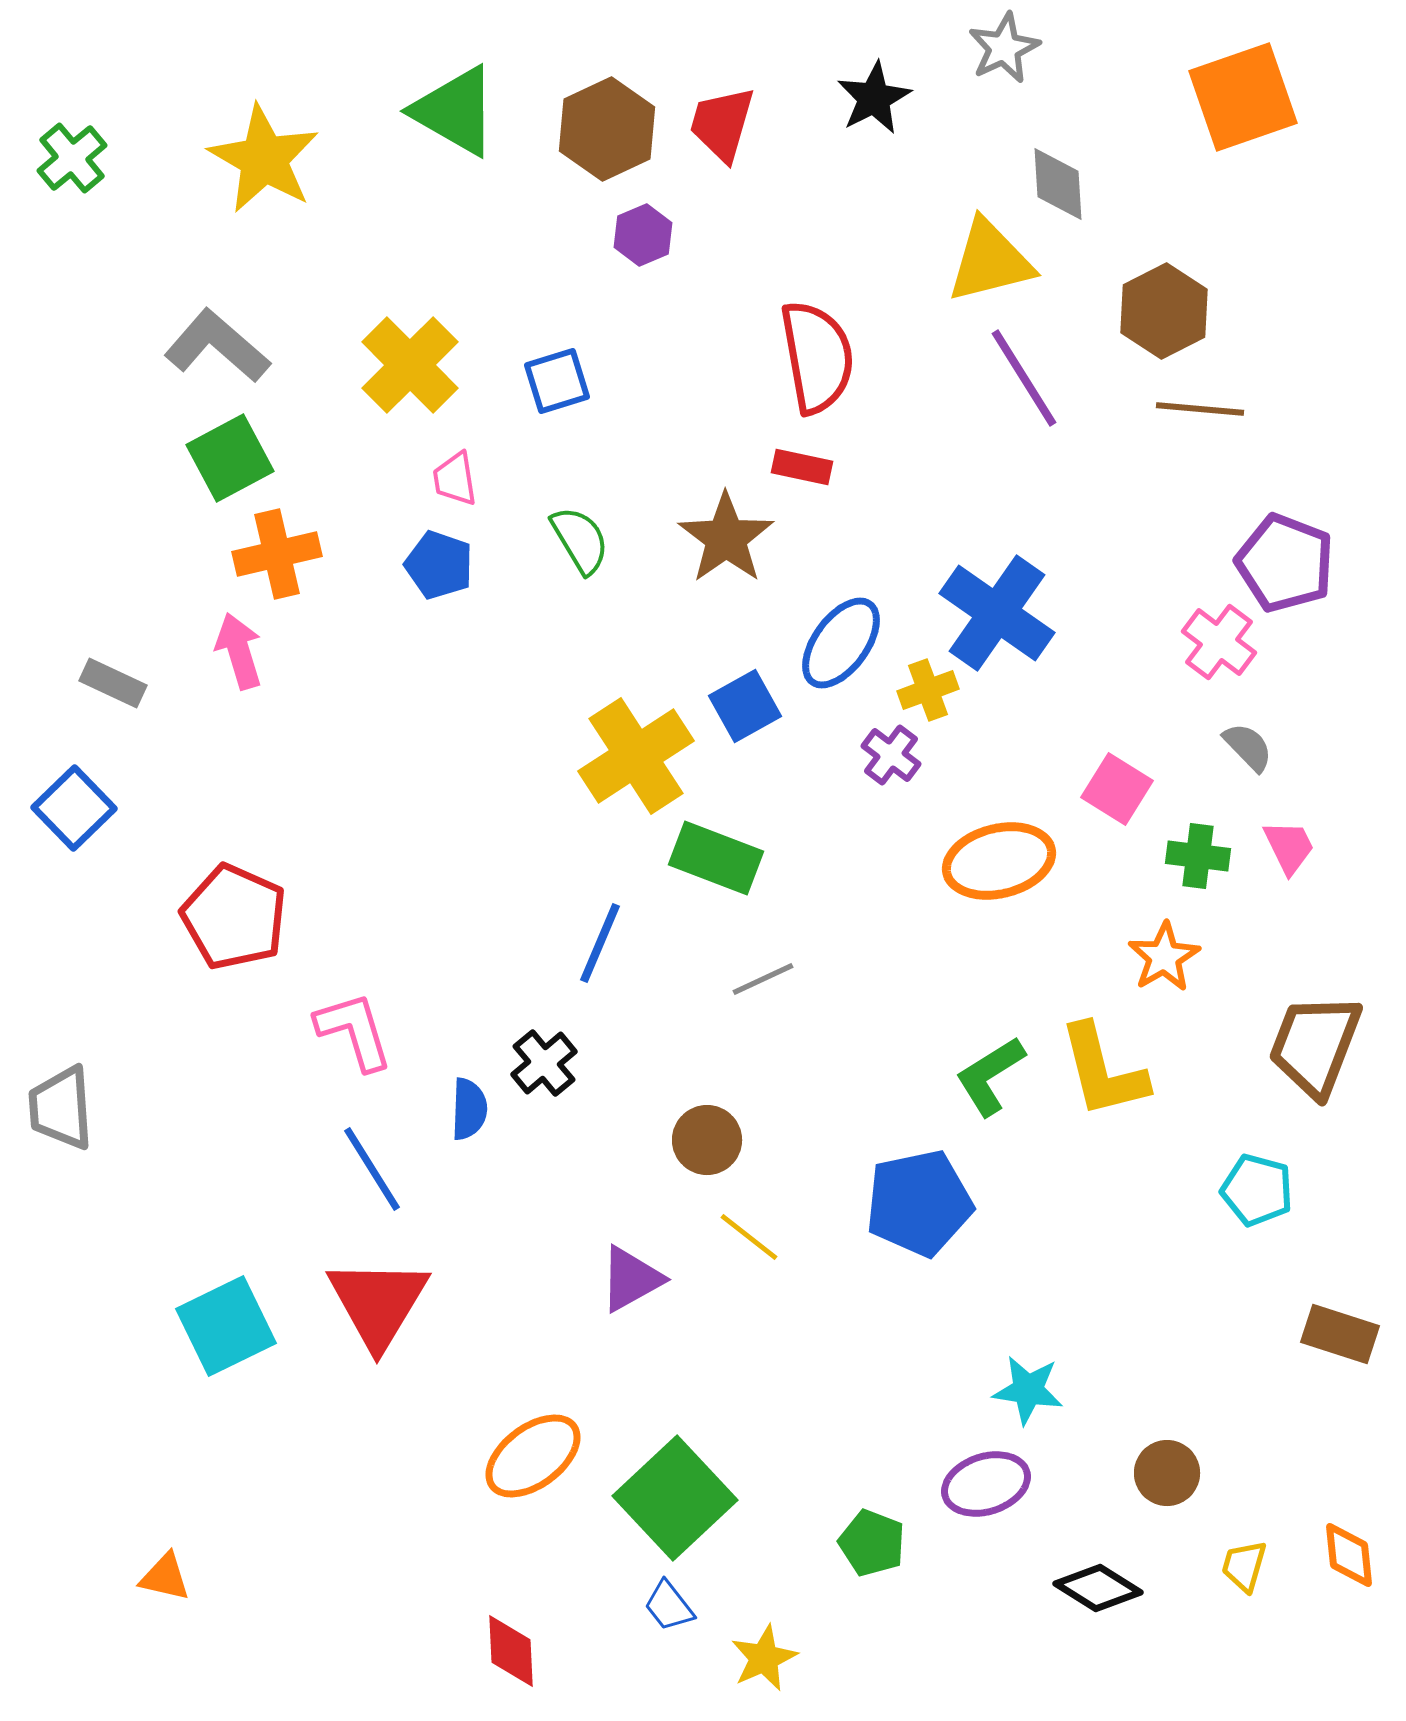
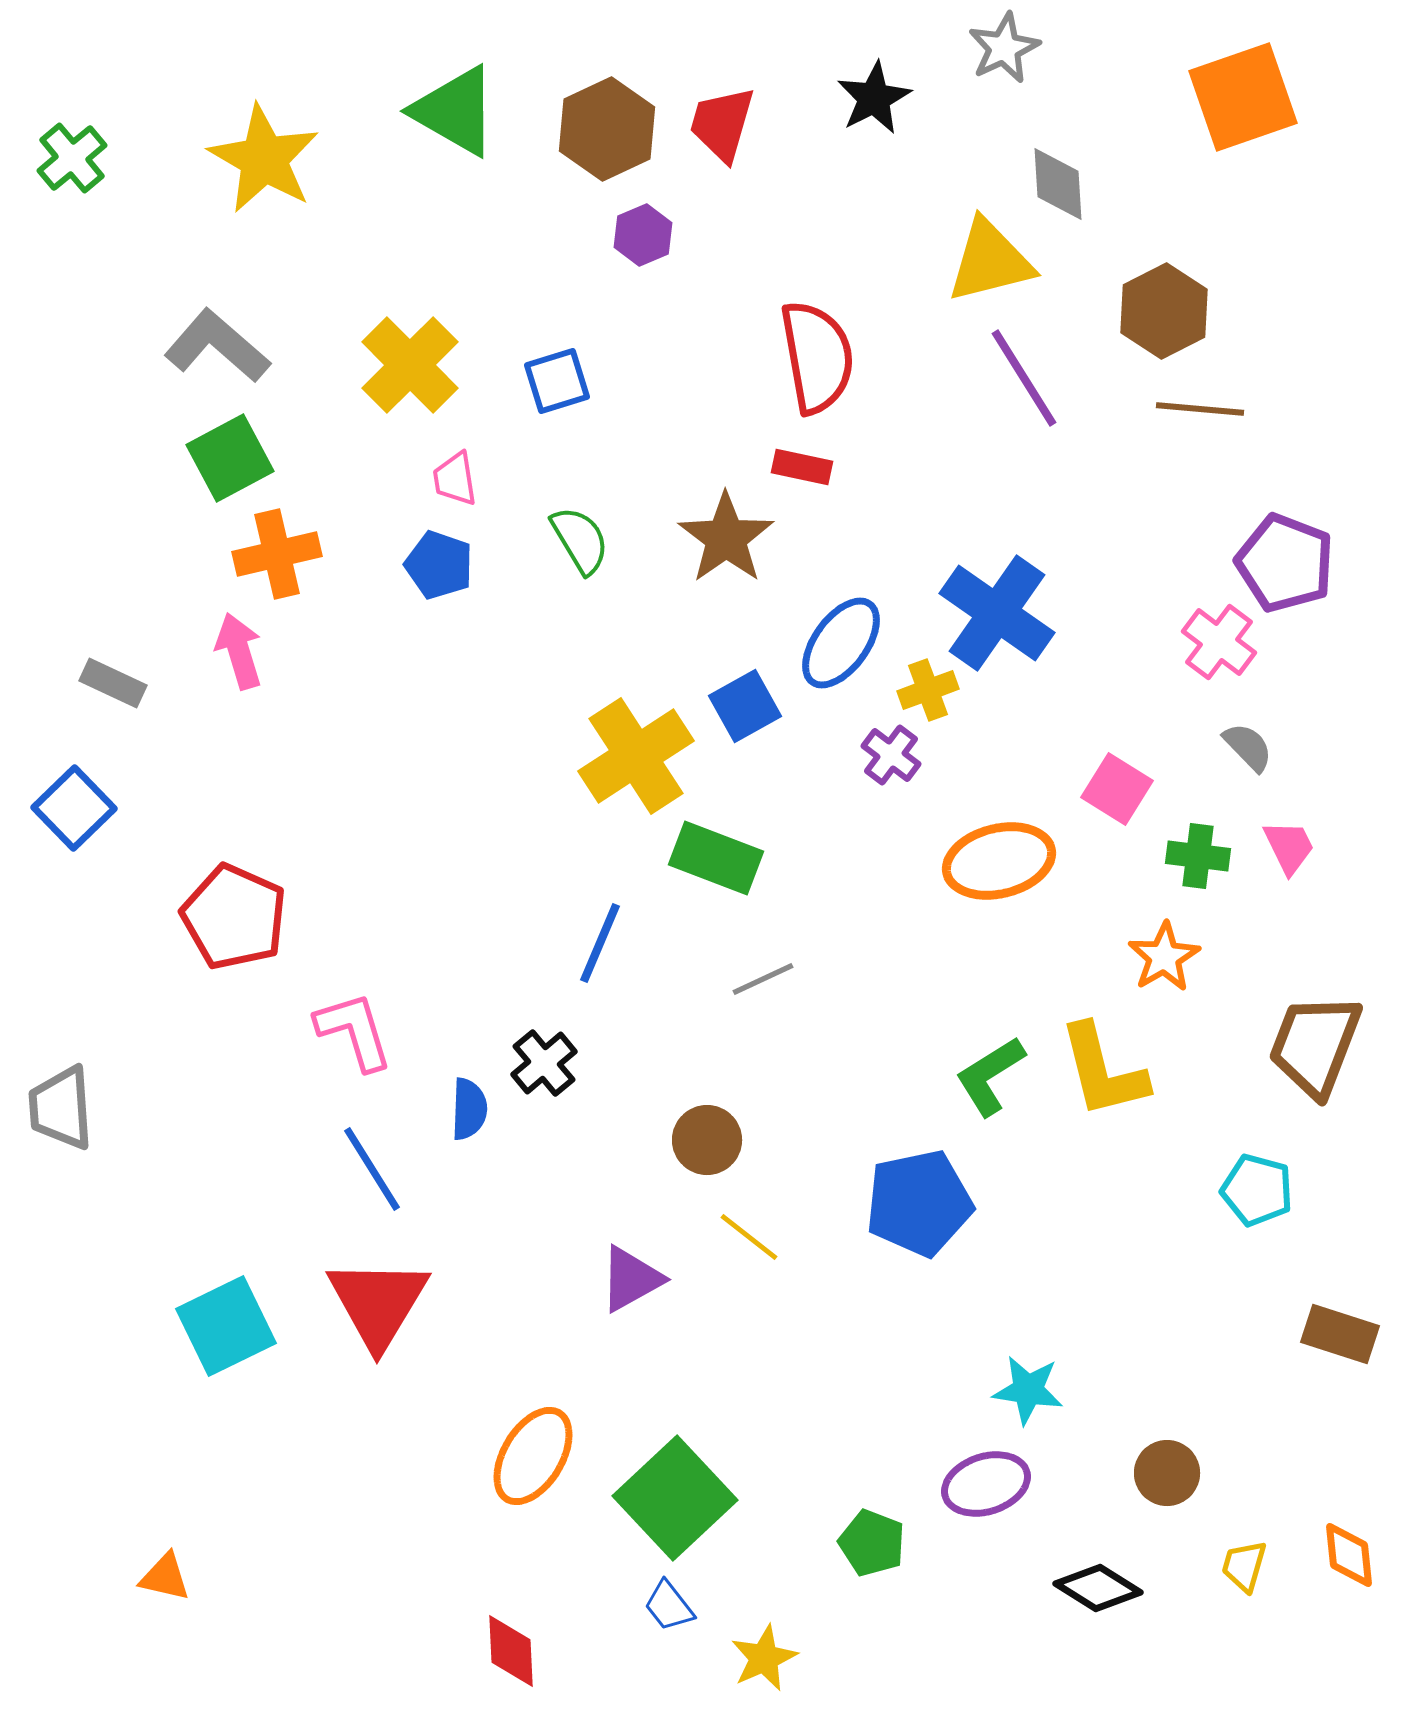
orange ellipse at (533, 1456): rotated 22 degrees counterclockwise
